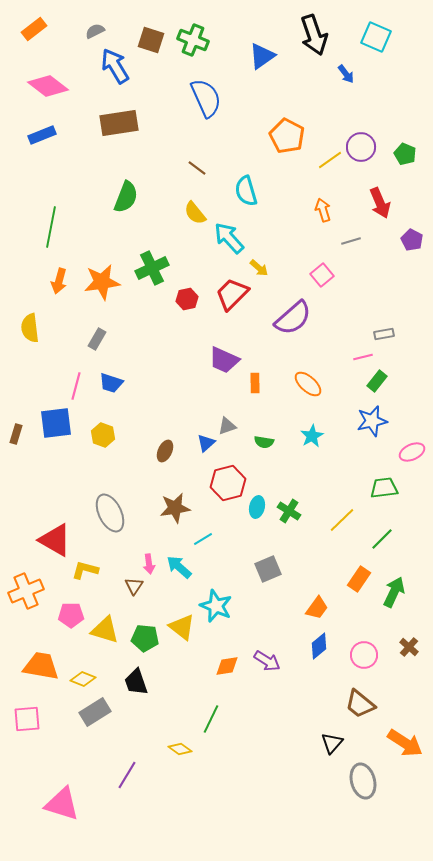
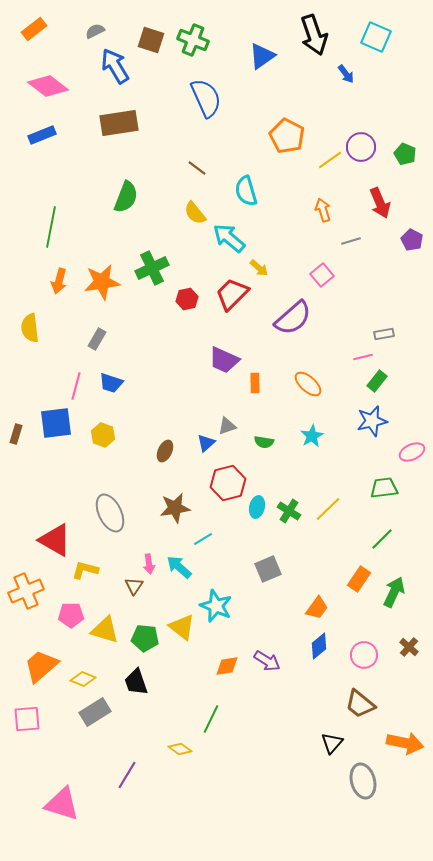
cyan arrow at (229, 238): rotated 8 degrees counterclockwise
yellow line at (342, 520): moved 14 px left, 11 px up
orange trapezoid at (41, 666): rotated 51 degrees counterclockwise
orange arrow at (405, 743): rotated 21 degrees counterclockwise
